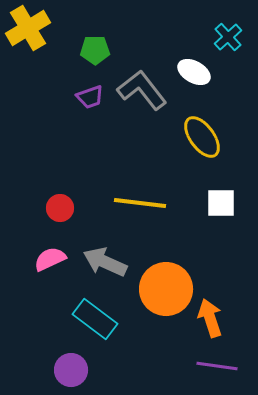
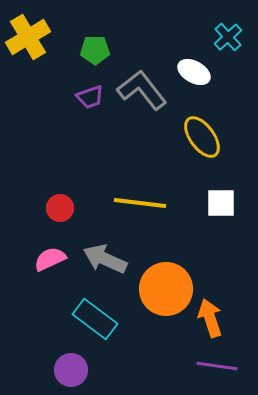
yellow cross: moved 9 px down
gray arrow: moved 3 px up
